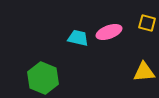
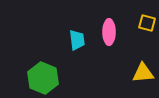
pink ellipse: rotated 70 degrees counterclockwise
cyan trapezoid: moved 1 px left, 2 px down; rotated 70 degrees clockwise
yellow triangle: moved 1 px left, 1 px down
